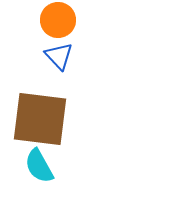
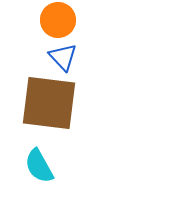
blue triangle: moved 4 px right, 1 px down
brown square: moved 9 px right, 16 px up
